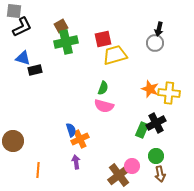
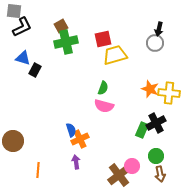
black rectangle: rotated 48 degrees counterclockwise
